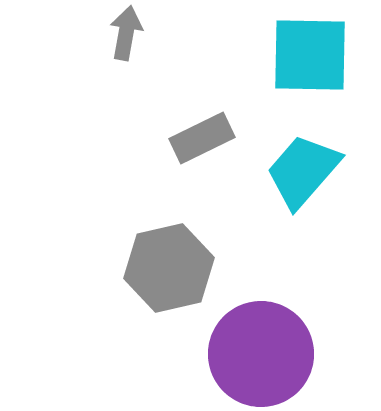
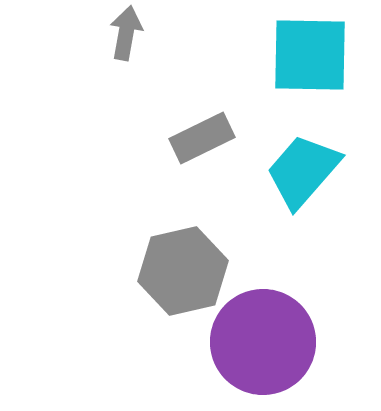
gray hexagon: moved 14 px right, 3 px down
purple circle: moved 2 px right, 12 px up
